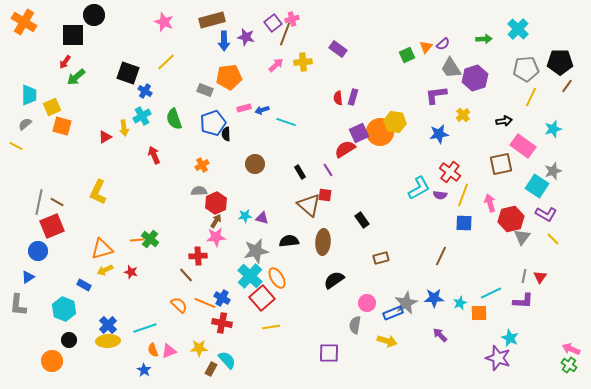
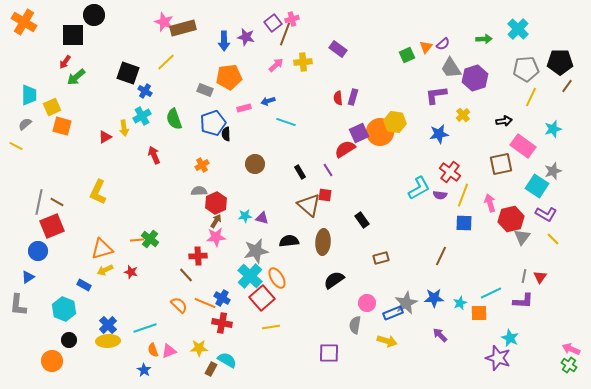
brown rectangle at (212, 20): moved 29 px left, 8 px down
blue arrow at (262, 110): moved 6 px right, 9 px up
cyan semicircle at (227, 360): rotated 18 degrees counterclockwise
